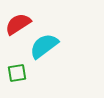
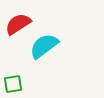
green square: moved 4 px left, 11 px down
